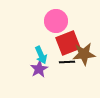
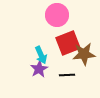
pink circle: moved 1 px right, 6 px up
black line: moved 13 px down
